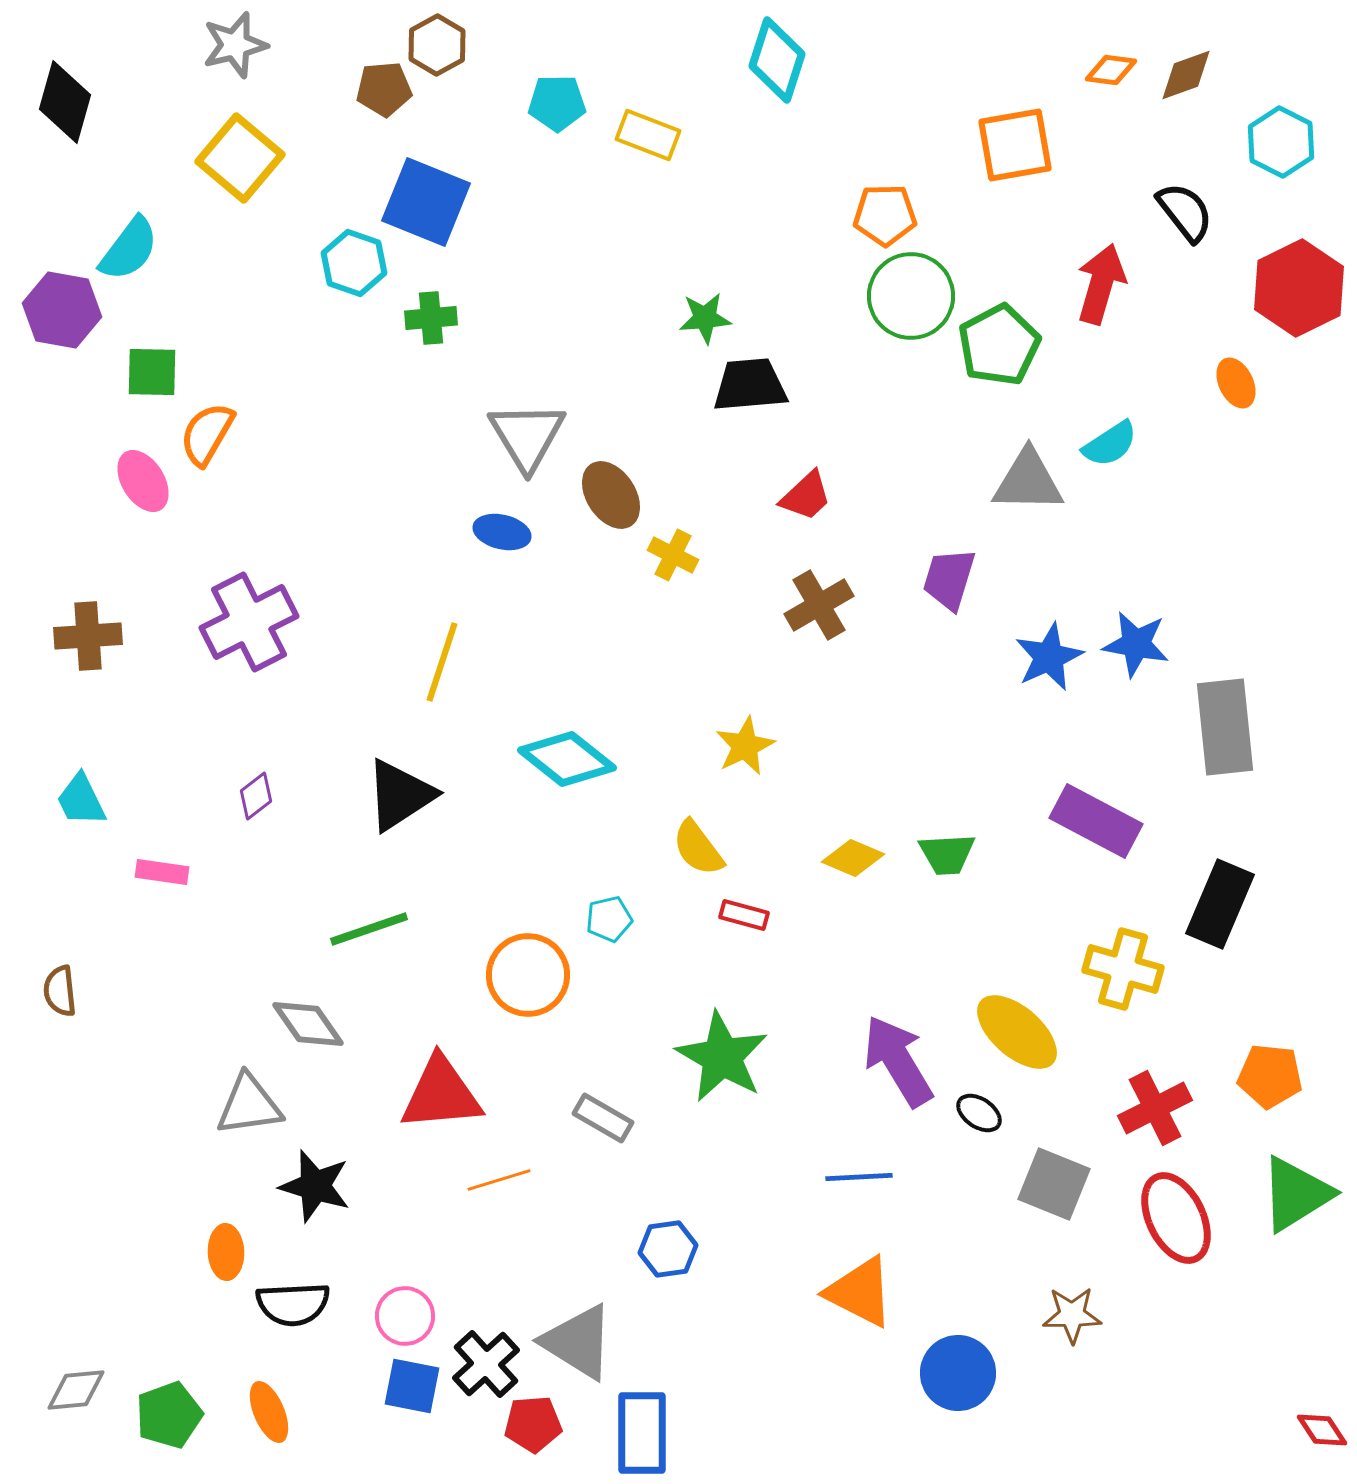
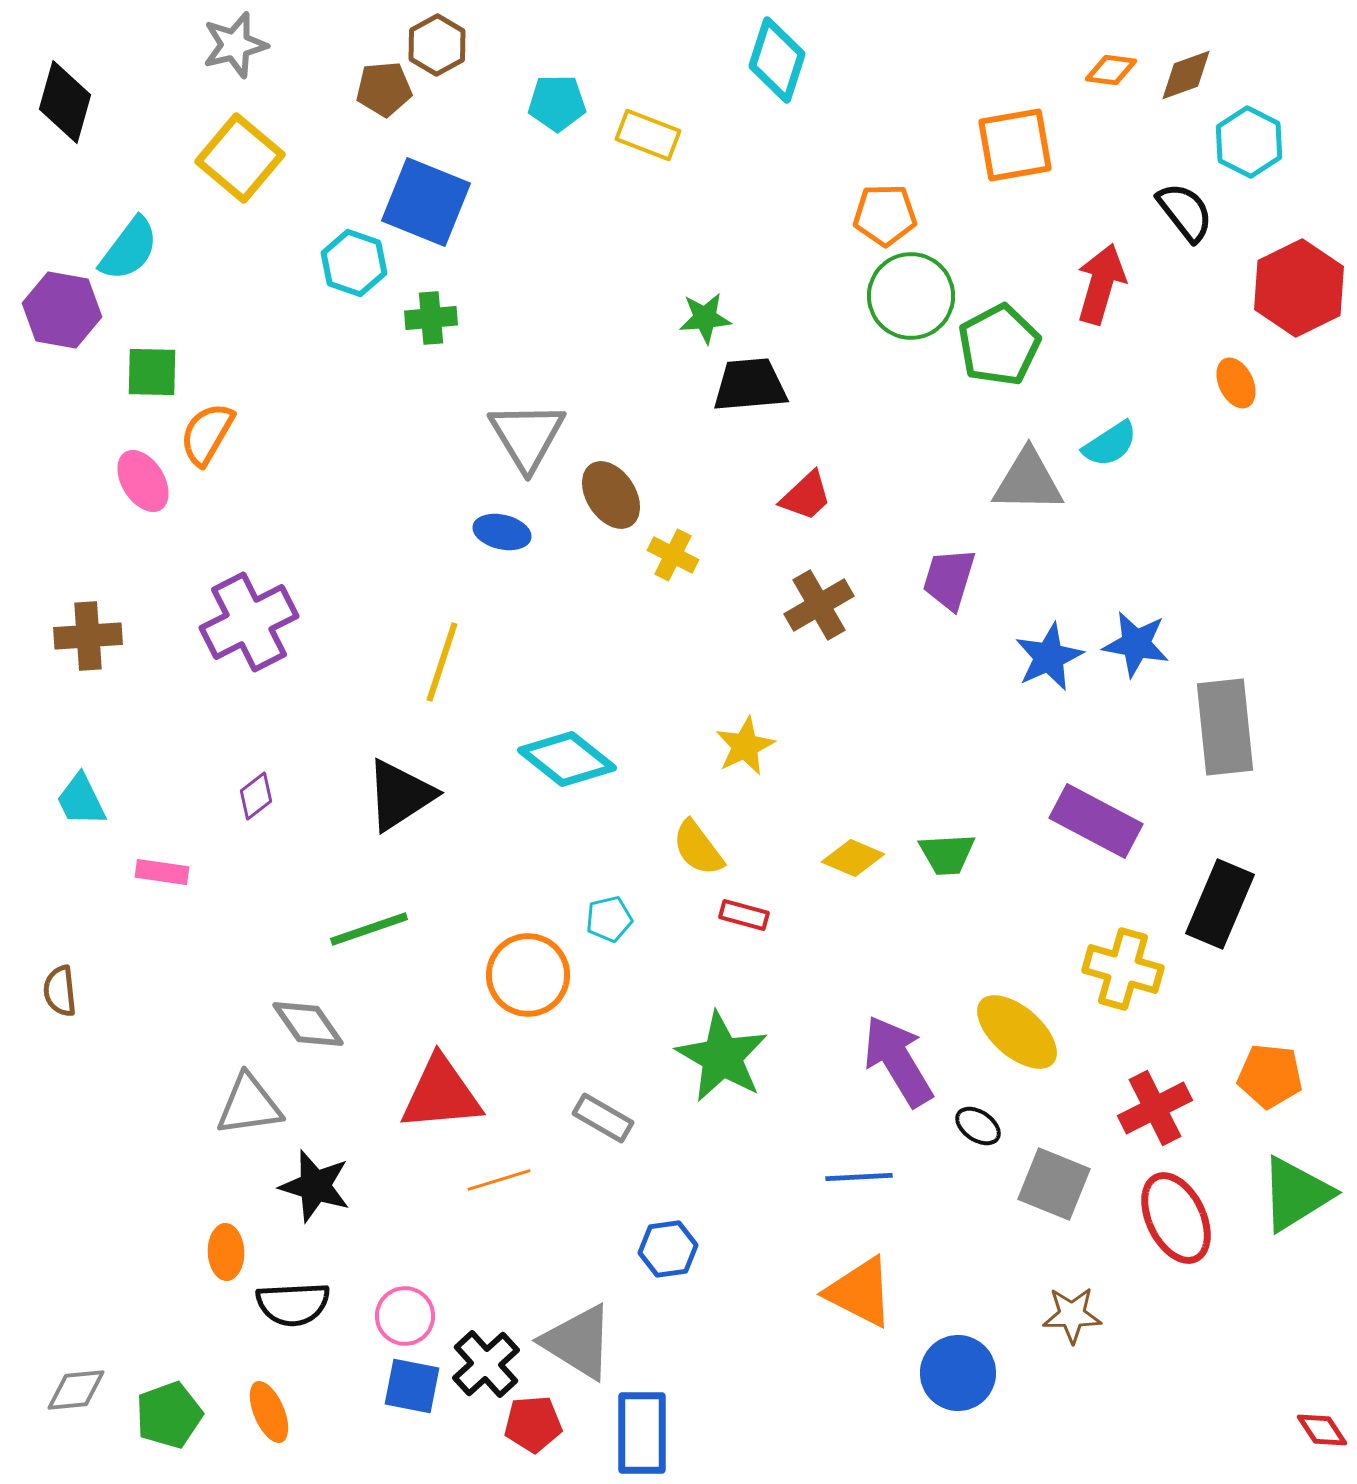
cyan hexagon at (1281, 142): moved 32 px left
black ellipse at (979, 1113): moved 1 px left, 13 px down
